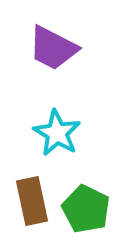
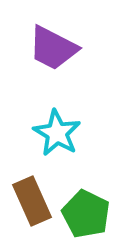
brown rectangle: rotated 12 degrees counterclockwise
green pentagon: moved 5 px down
